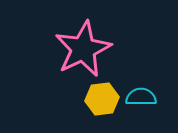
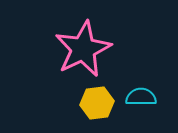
yellow hexagon: moved 5 px left, 4 px down
